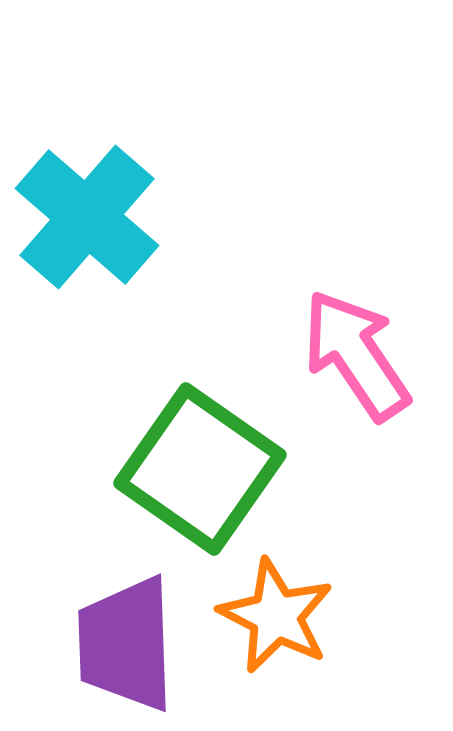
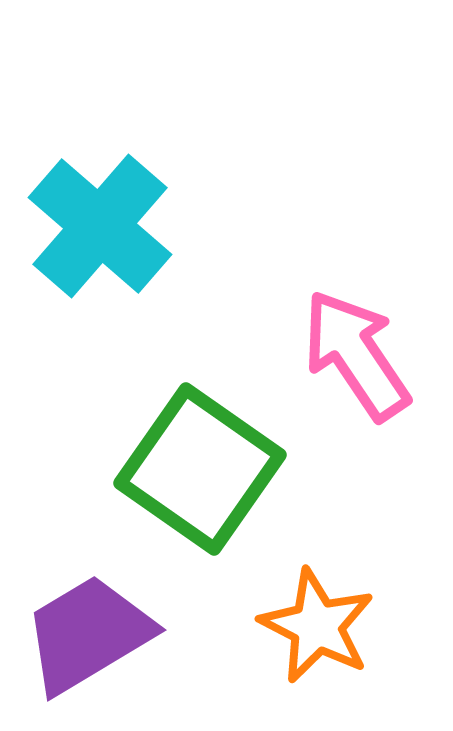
cyan cross: moved 13 px right, 9 px down
orange star: moved 41 px right, 10 px down
purple trapezoid: moved 38 px left, 10 px up; rotated 61 degrees clockwise
